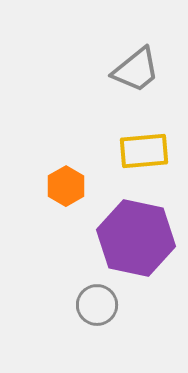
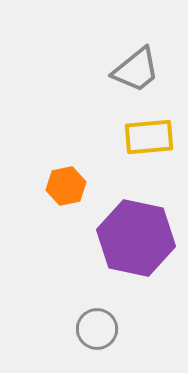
yellow rectangle: moved 5 px right, 14 px up
orange hexagon: rotated 18 degrees clockwise
gray circle: moved 24 px down
